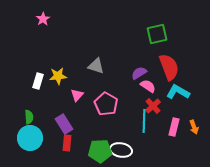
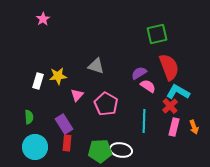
red cross: moved 17 px right
cyan circle: moved 5 px right, 9 px down
